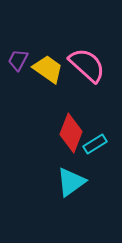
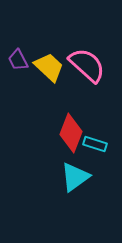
purple trapezoid: rotated 55 degrees counterclockwise
yellow trapezoid: moved 1 px right, 2 px up; rotated 8 degrees clockwise
cyan rectangle: rotated 50 degrees clockwise
cyan triangle: moved 4 px right, 5 px up
